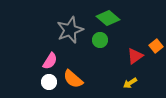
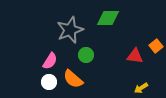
green diamond: rotated 40 degrees counterclockwise
green circle: moved 14 px left, 15 px down
red triangle: rotated 42 degrees clockwise
yellow arrow: moved 11 px right, 5 px down
